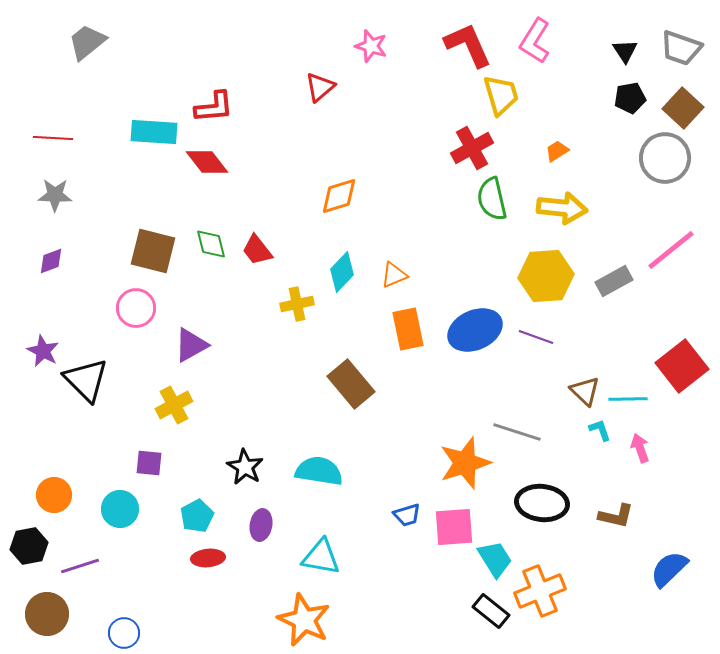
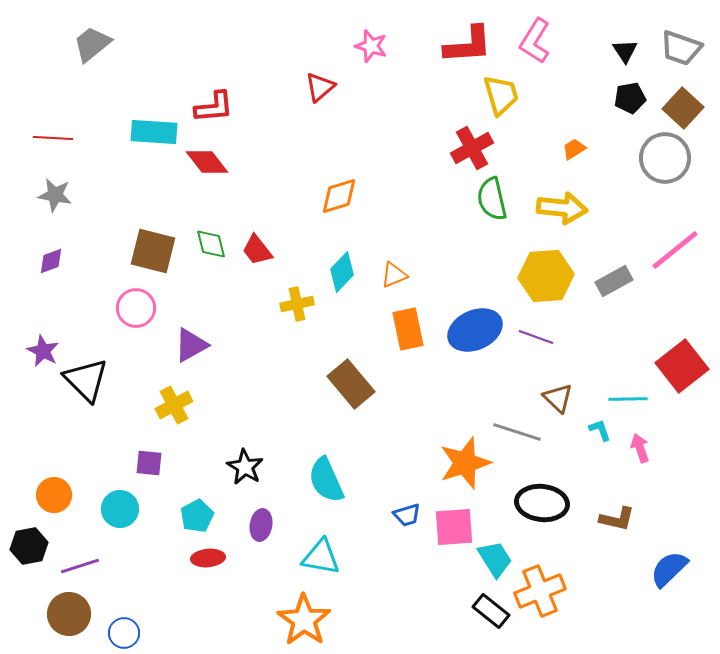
gray trapezoid at (87, 42): moved 5 px right, 2 px down
red L-shape at (468, 45): rotated 110 degrees clockwise
orange trapezoid at (557, 151): moved 17 px right, 2 px up
gray star at (55, 195): rotated 8 degrees clockwise
pink line at (671, 250): moved 4 px right
brown triangle at (585, 391): moved 27 px left, 7 px down
cyan semicircle at (319, 471): moved 7 px right, 9 px down; rotated 123 degrees counterclockwise
brown L-shape at (616, 516): moved 1 px right, 3 px down
brown circle at (47, 614): moved 22 px right
orange star at (304, 620): rotated 10 degrees clockwise
